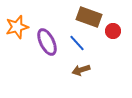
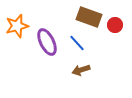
orange star: moved 1 px up
red circle: moved 2 px right, 6 px up
